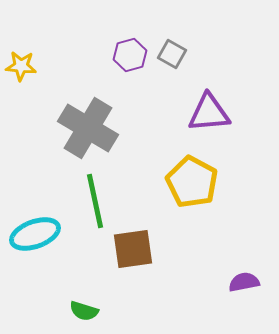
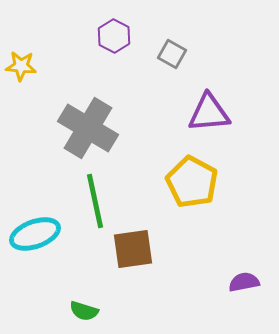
purple hexagon: moved 16 px left, 19 px up; rotated 16 degrees counterclockwise
